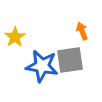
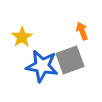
yellow star: moved 7 px right
gray square: rotated 12 degrees counterclockwise
